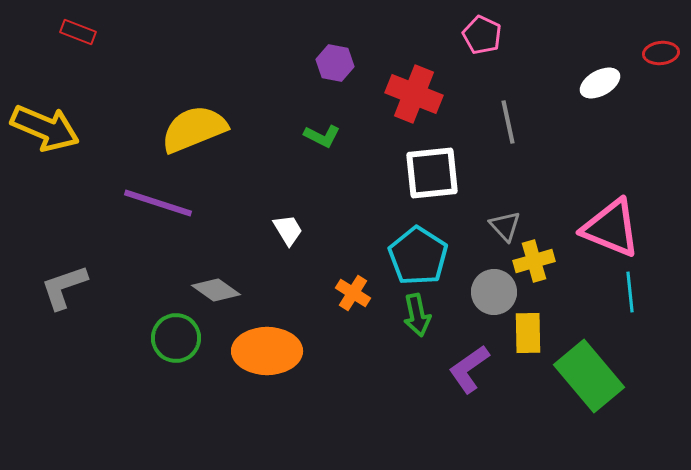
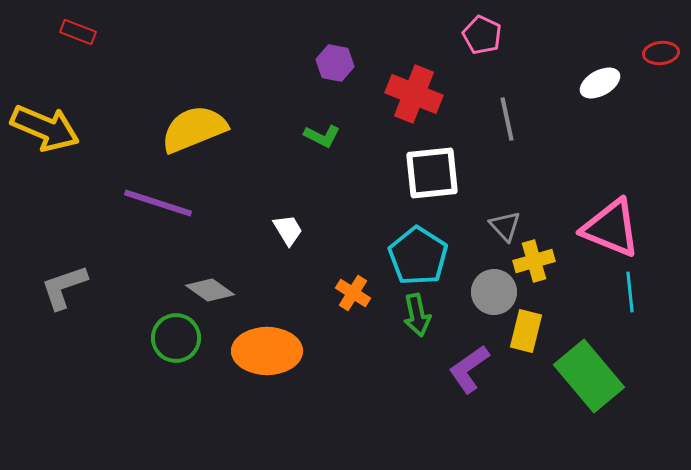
gray line: moved 1 px left, 3 px up
gray diamond: moved 6 px left
yellow rectangle: moved 2 px left, 2 px up; rotated 15 degrees clockwise
